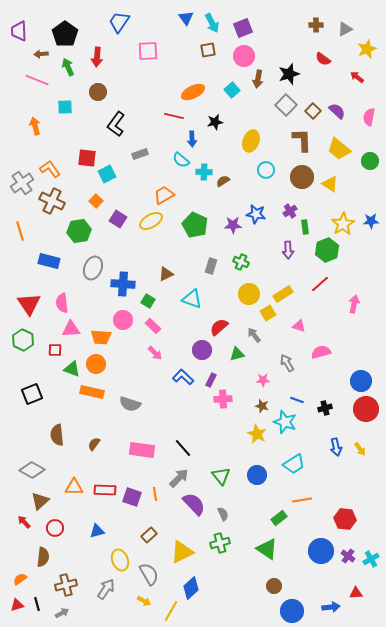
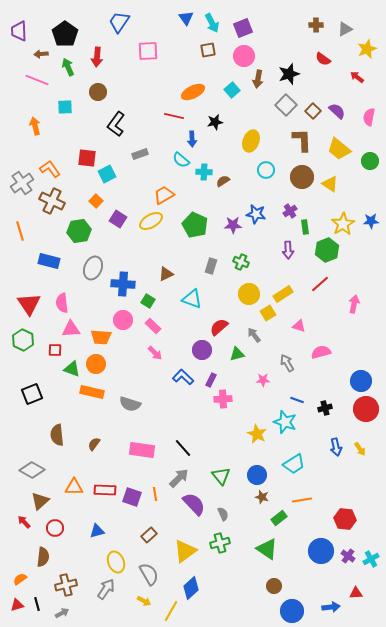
brown star at (262, 406): moved 91 px down
yellow triangle at (182, 552): moved 3 px right, 1 px up; rotated 10 degrees counterclockwise
yellow ellipse at (120, 560): moved 4 px left, 2 px down
